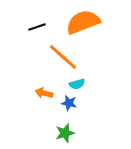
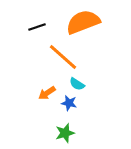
cyan semicircle: rotated 49 degrees clockwise
orange arrow: moved 3 px right; rotated 48 degrees counterclockwise
